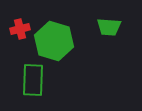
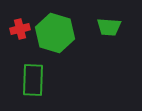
green hexagon: moved 1 px right, 8 px up
